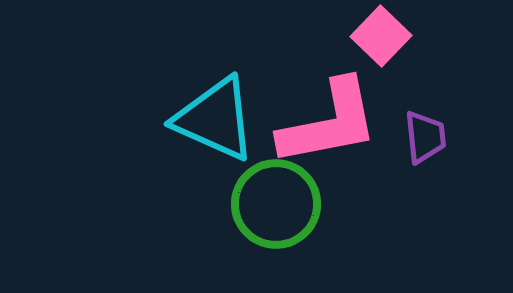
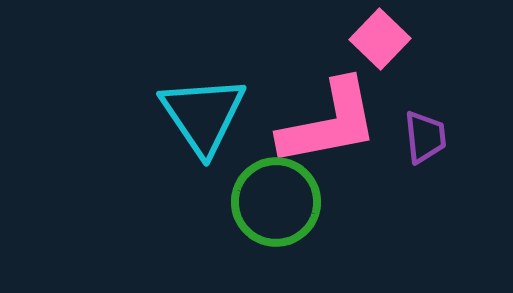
pink square: moved 1 px left, 3 px down
cyan triangle: moved 12 px left, 4 px up; rotated 32 degrees clockwise
green circle: moved 2 px up
